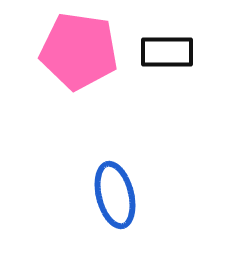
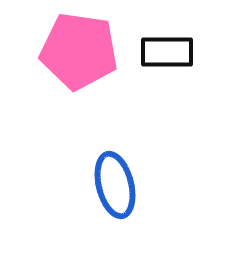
blue ellipse: moved 10 px up
